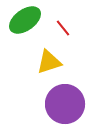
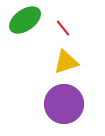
yellow triangle: moved 17 px right
purple circle: moved 1 px left
